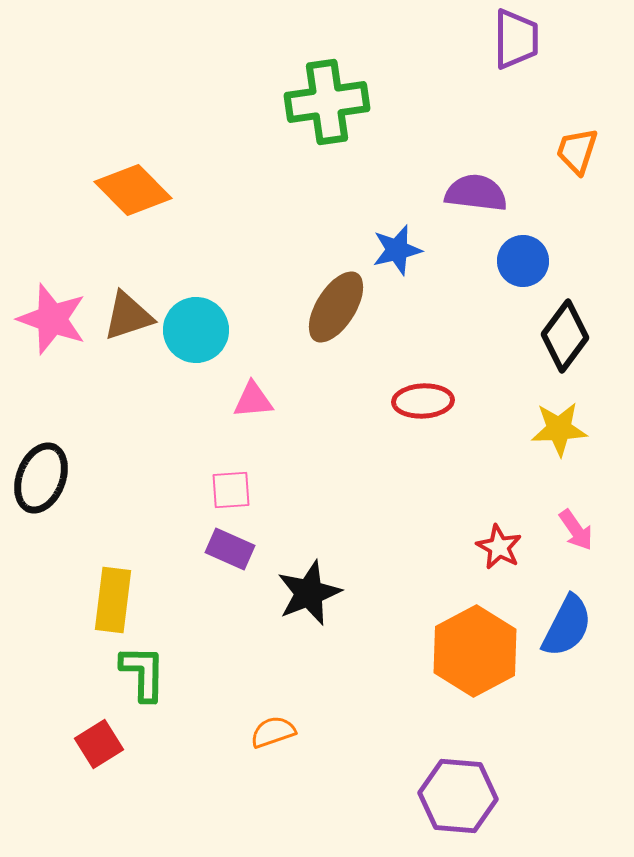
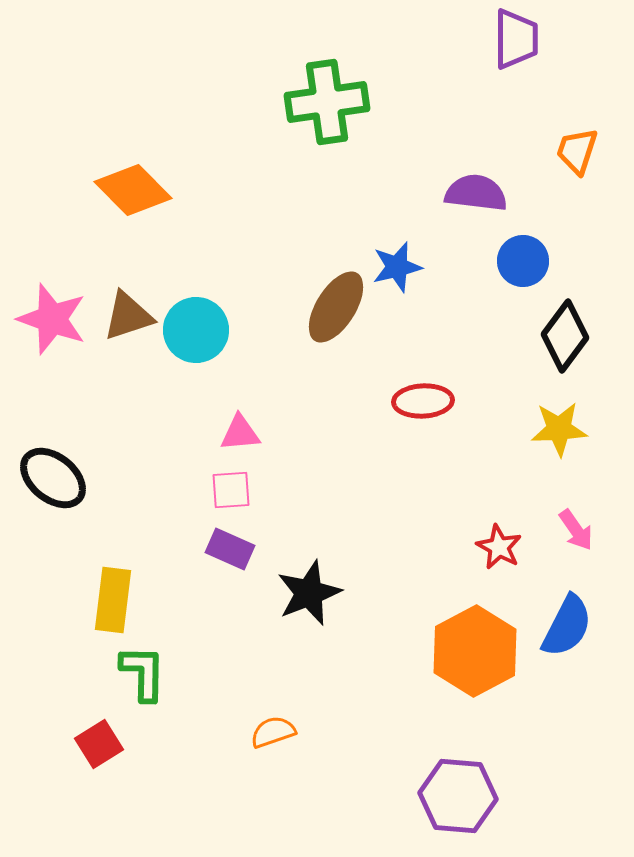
blue star: moved 17 px down
pink triangle: moved 13 px left, 33 px down
black ellipse: moved 12 px right; rotated 72 degrees counterclockwise
